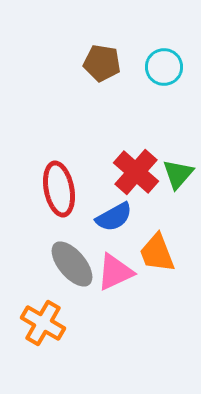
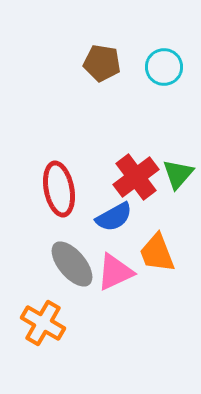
red cross: moved 5 px down; rotated 12 degrees clockwise
